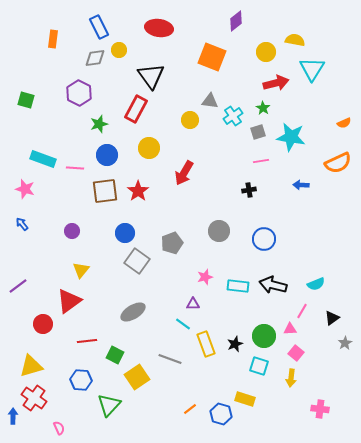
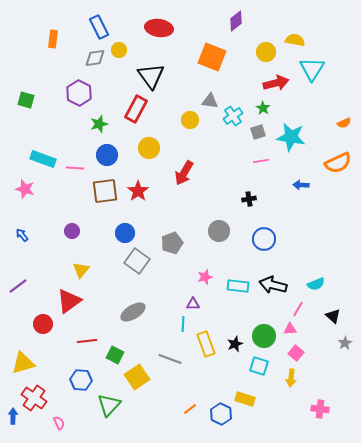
black cross at (249, 190): moved 9 px down
blue arrow at (22, 224): moved 11 px down
pink line at (302, 311): moved 4 px left, 2 px up
black triangle at (332, 318): moved 1 px right, 2 px up; rotated 42 degrees counterclockwise
cyan line at (183, 324): rotated 56 degrees clockwise
yellow triangle at (31, 366): moved 8 px left, 3 px up
blue hexagon at (221, 414): rotated 10 degrees clockwise
pink semicircle at (59, 428): moved 5 px up
